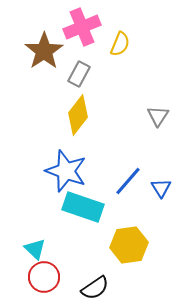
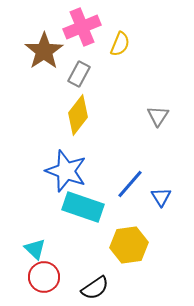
blue line: moved 2 px right, 3 px down
blue triangle: moved 9 px down
